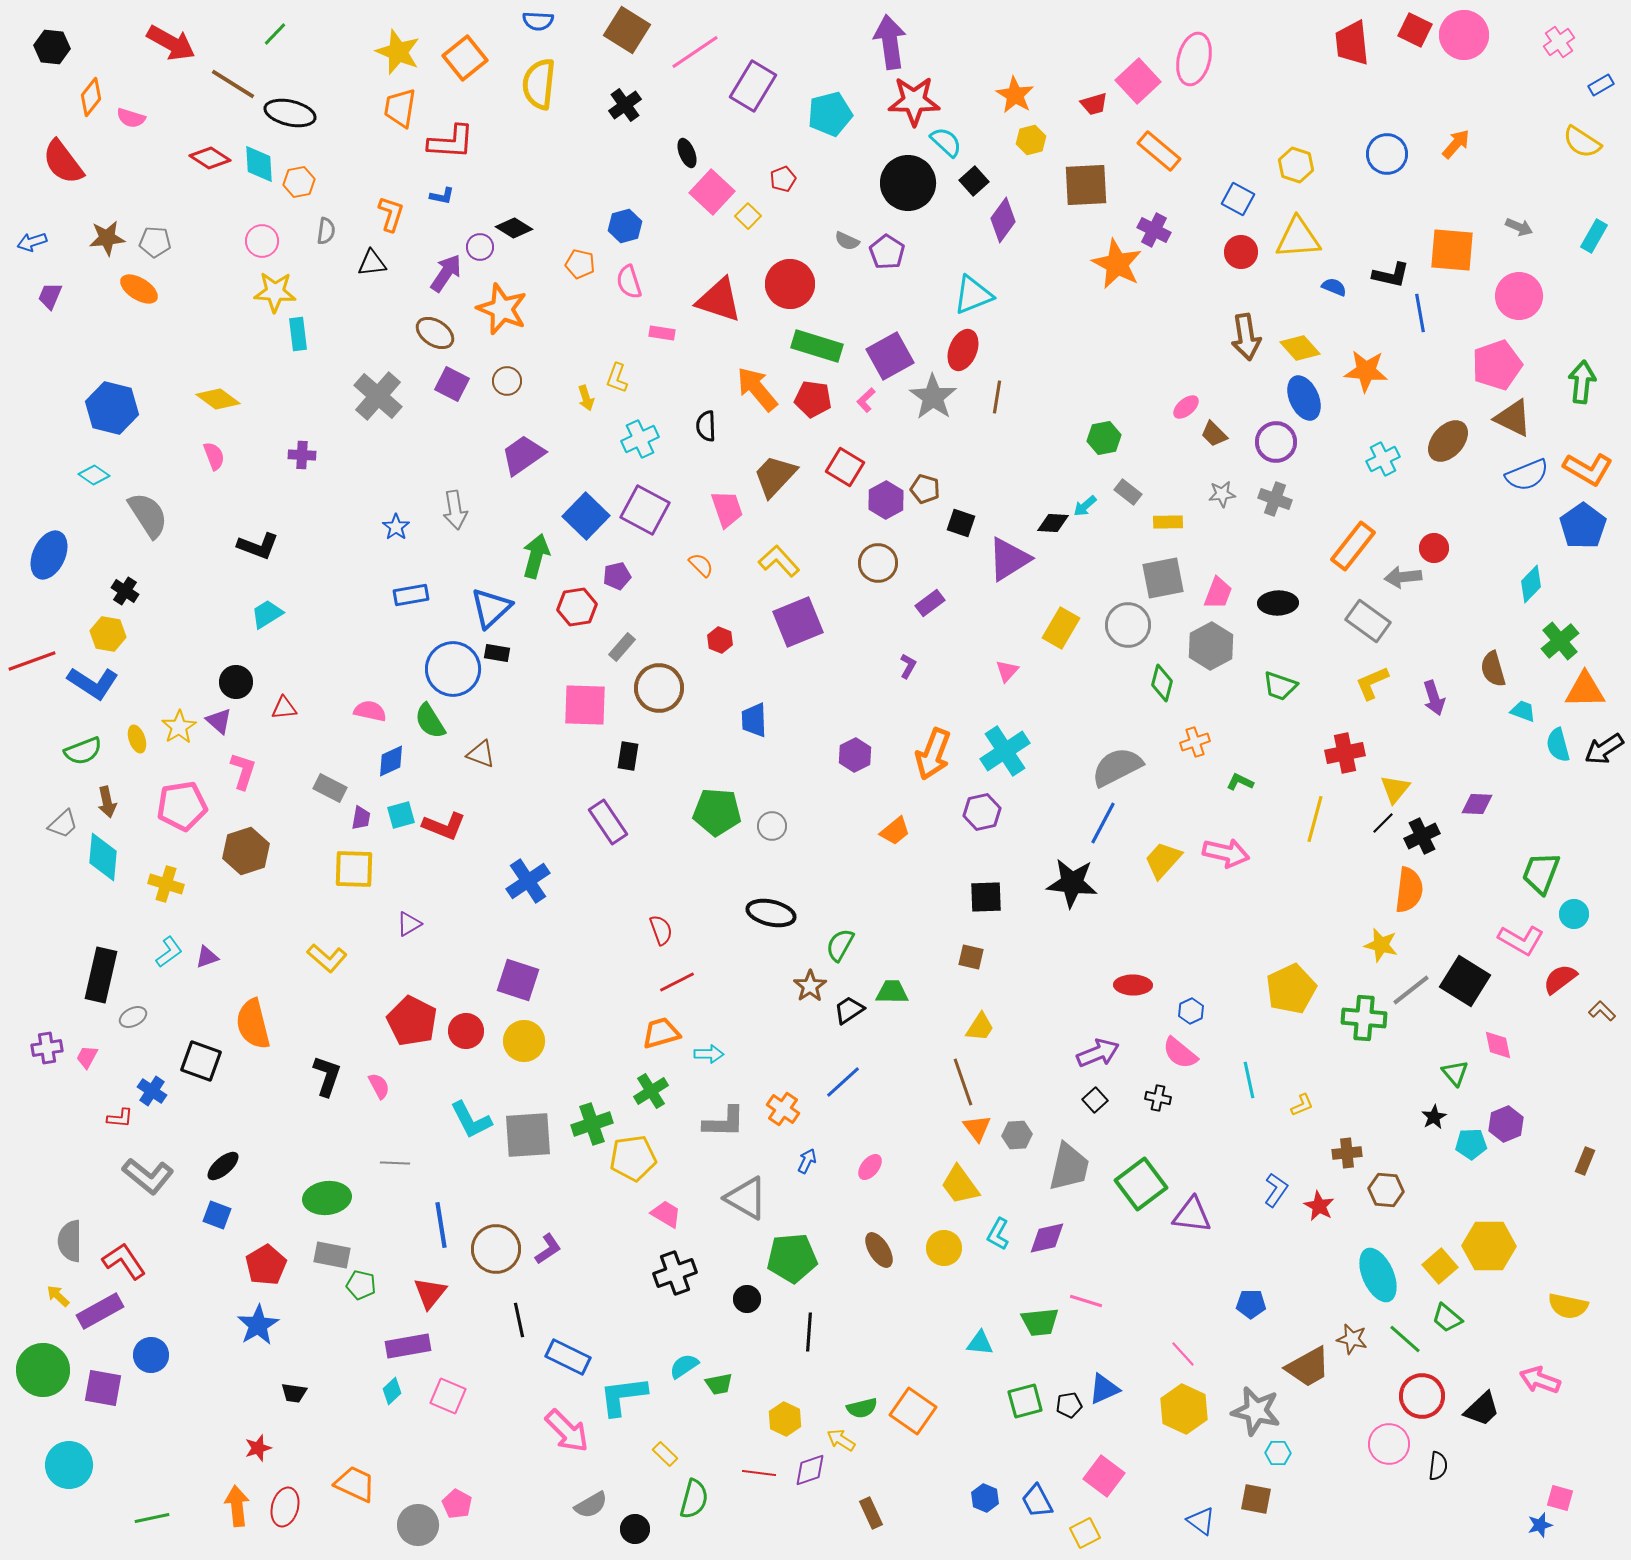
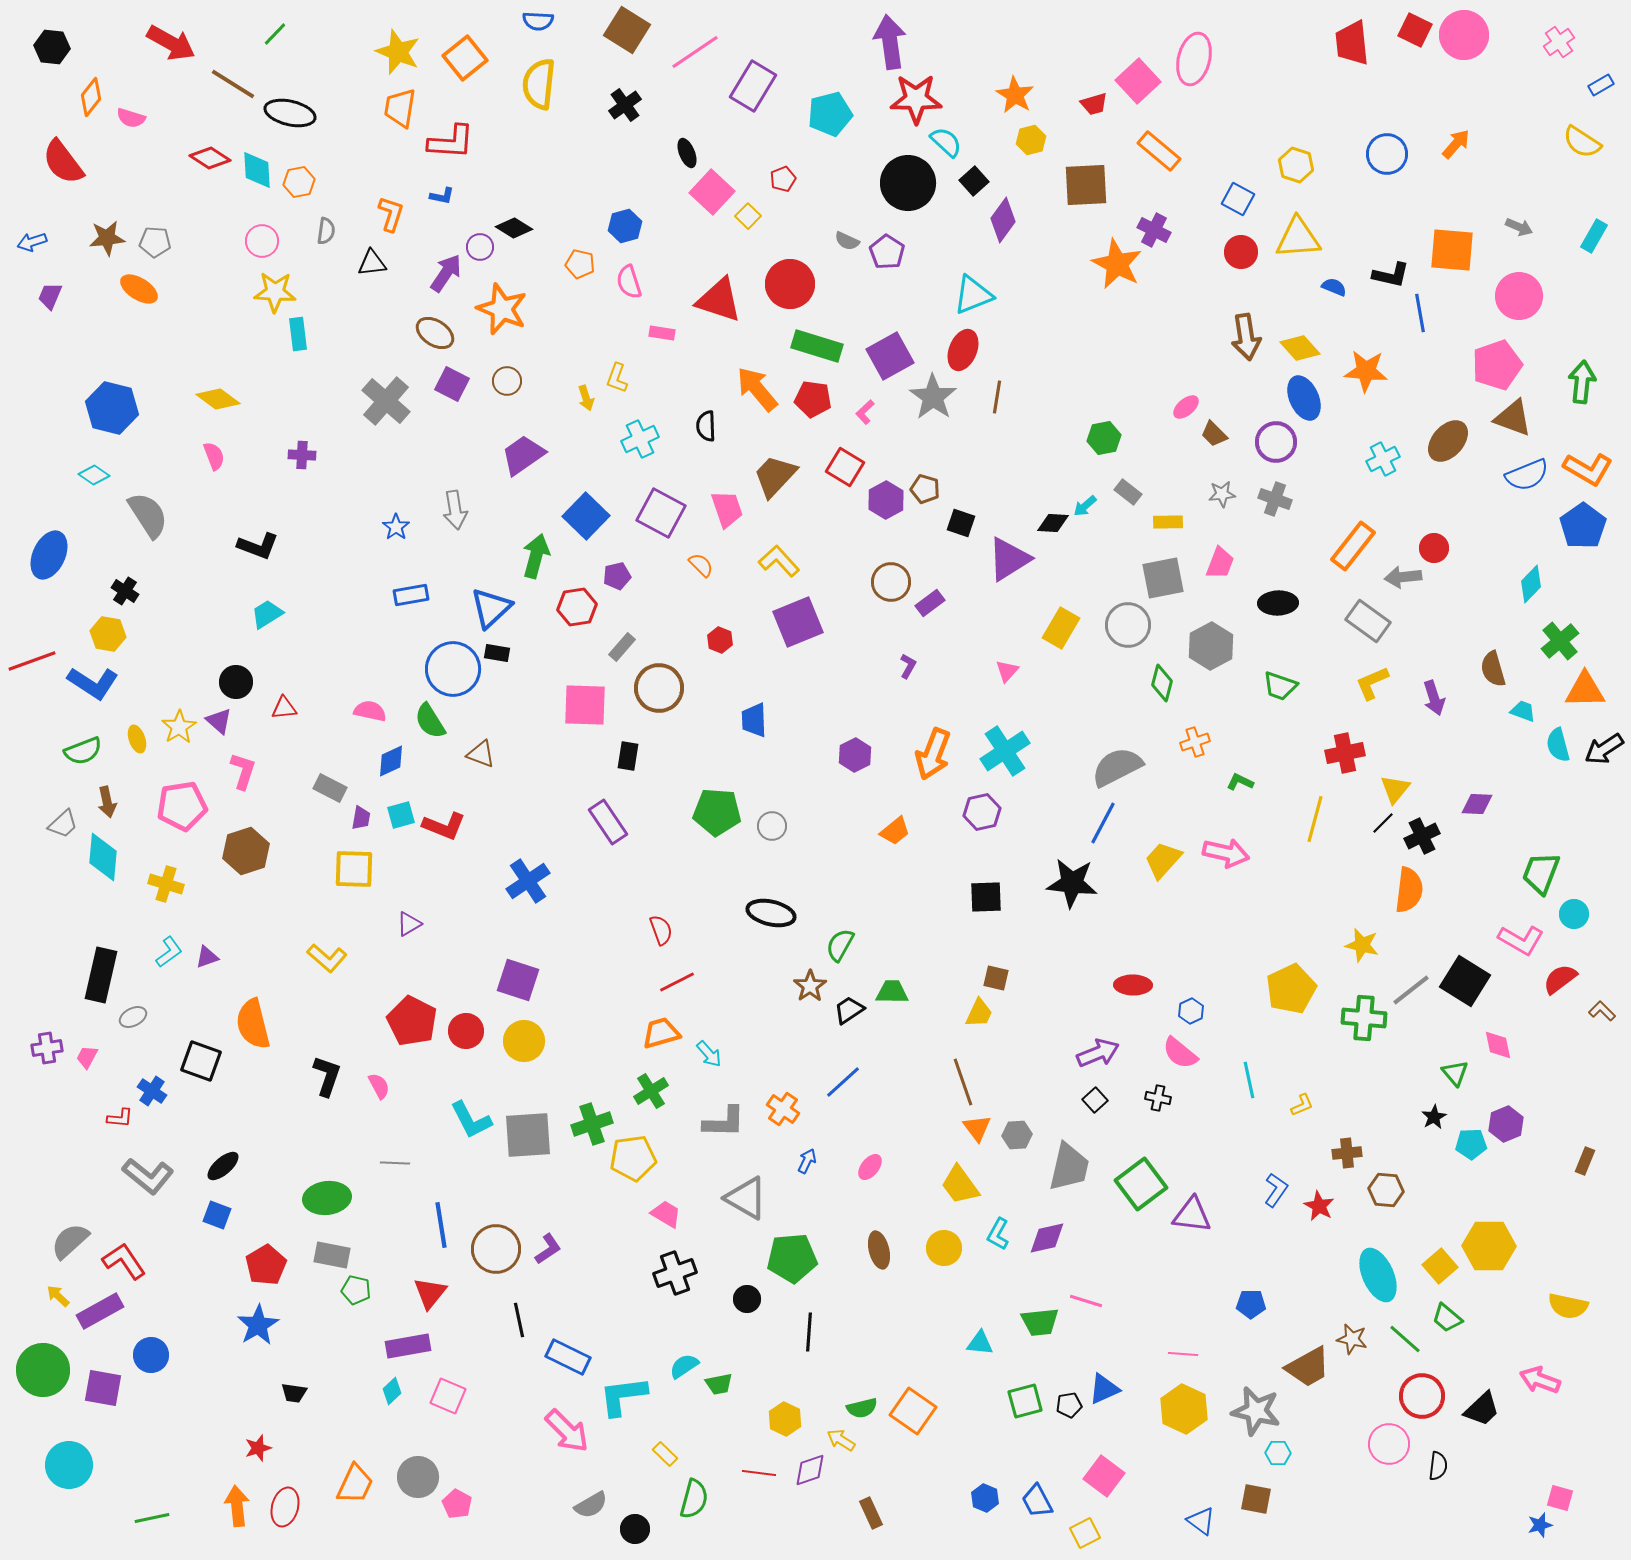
red star at (914, 101): moved 2 px right, 2 px up
cyan diamond at (259, 164): moved 2 px left, 6 px down
gray cross at (378, 396): moved 8 px right, 5 px down
pink L-shape at (866, 400): moved 1 px left, 12 px down
brown triangle at (1513, 418): rotated 6 degrees counterclockwise
purple square at (645, 510): moved 16 px right, 3 px down
brown circle at (878, 563): moved 13 px right, 19 px down
pink trapezoid at (1218, 593): moved 2 px right, 30 px up
yellow star at (1381, 945): moved 19 px left
brown square at (971, 957): moved 25 px right, 21 px down
yellow trapezoid at (980, 1027): moved 1 px left, 14 px up; rotated 8 degrees counterclockwise
cyan arrow at (709, 1054): rotated 48 degrees clockwise
gray semicircle at (70, 1241): rotated 48 degrees clockwise
brown ellipse at (879, 1250): rotated 18 degrees clockwise
green pentagon at (361, 1285): moved 5 px left, 5 px down
pink line at (1183, 1354): rotated 44 degrees counterclockwise
orange trapezoid at (355, 1484): rotated 90 degrees clockwise
gray circle at (418, 1525): moved 48 px up
